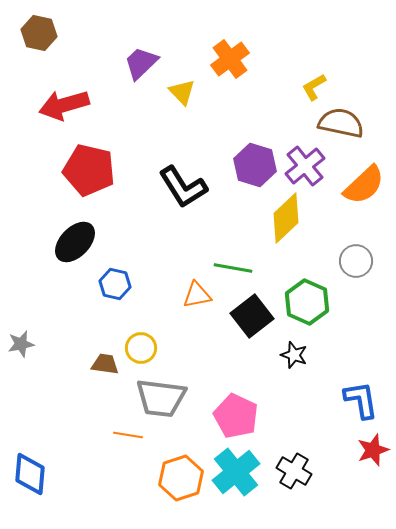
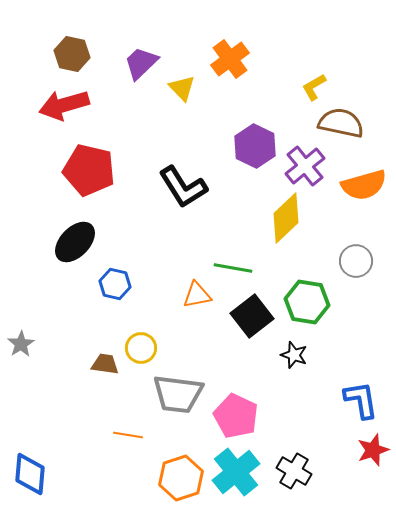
brown hexagon: moved 33 px right, 21 px down
yellow triangle: moved 4 px up
purple hexagon: moved 19 px up; rotated 9 degrees clockwise
orange semicircle: rotated 27 degrees clockwise
green hexagon: rotated 15 degrees counterclockwise
gray star: rotated 20 degrees counterclockwise
gray trapezoid: moved 17 px right, 4 px up
